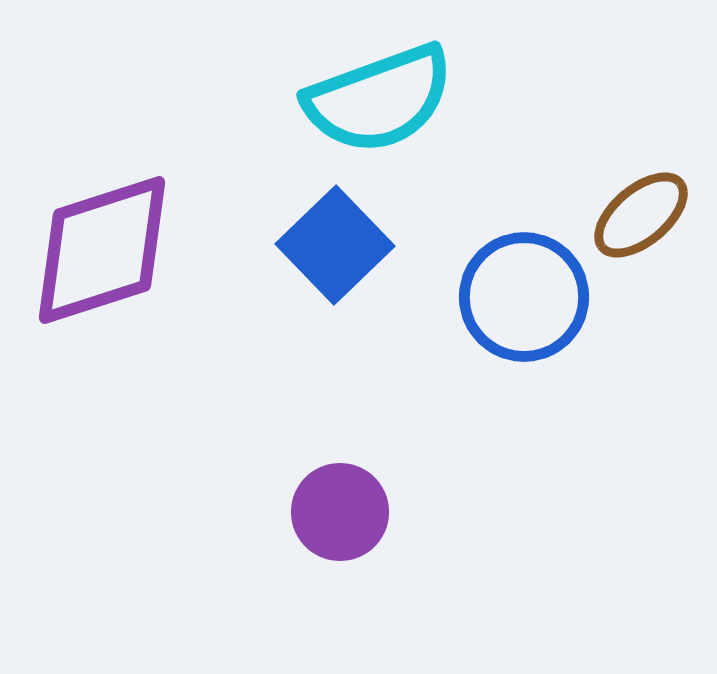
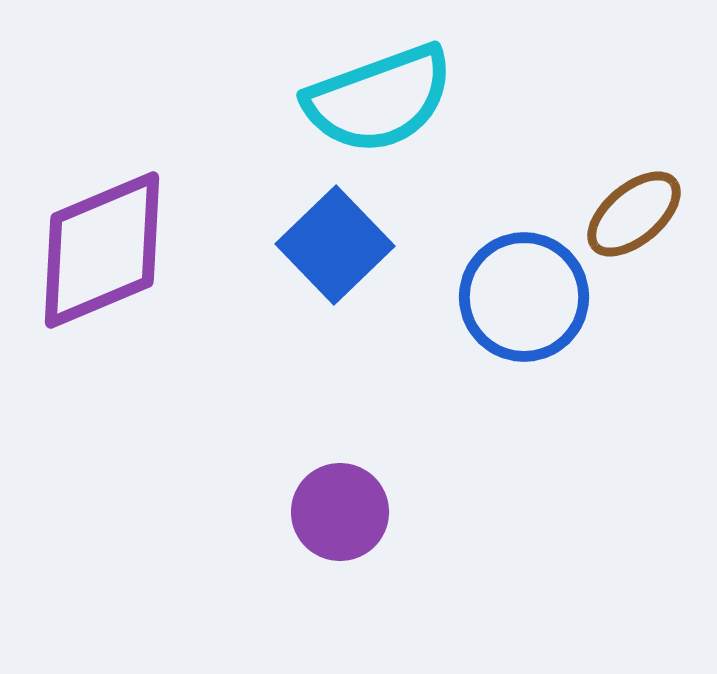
brown ellipse: moved 7 px left, 1 px up
purple diamond: rotated 5 degrees counterclockwise
